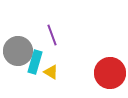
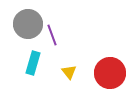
gray circle: moved 10 px right, 27 px up
cyan rectangle: moved 2 px left, 1 px down
yellow triangle: moved 18 px right; rotated 21 degrees clockwise
